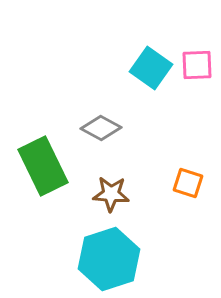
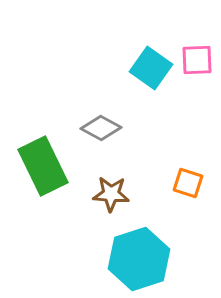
pink square: moved 5 px up
cyan hexagon: moved 30 px right
